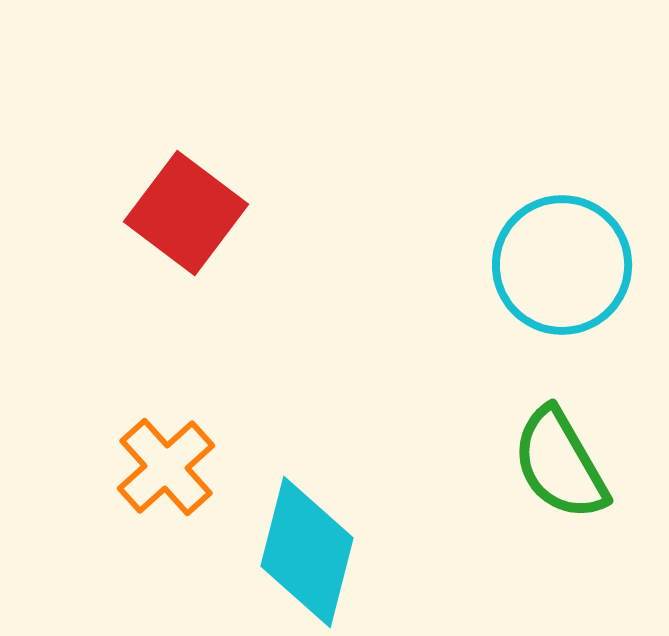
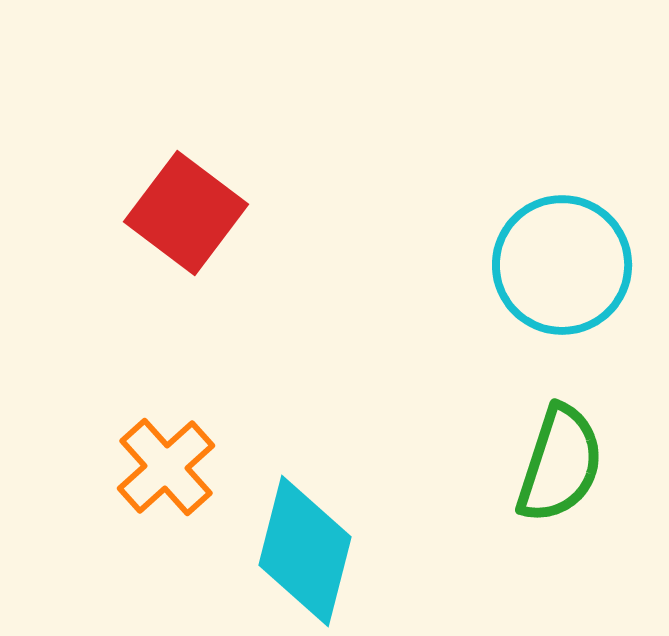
green semicircle: rotated 132 degrees counterclockwise
cyan diamond: moved 2 px left, 1 px up
